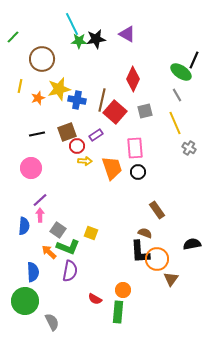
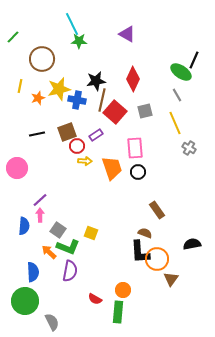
black star at (96, 39): moved 42 px down
pink circle at (31, 168): moved 14 px left
